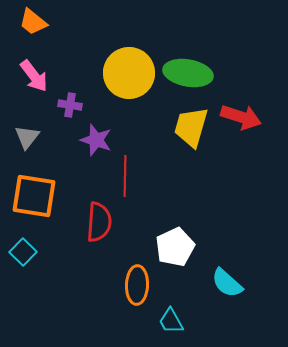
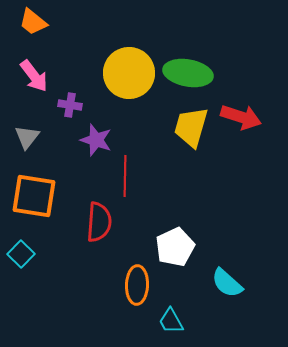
cyan square: moved 2 px left, 2 px down
